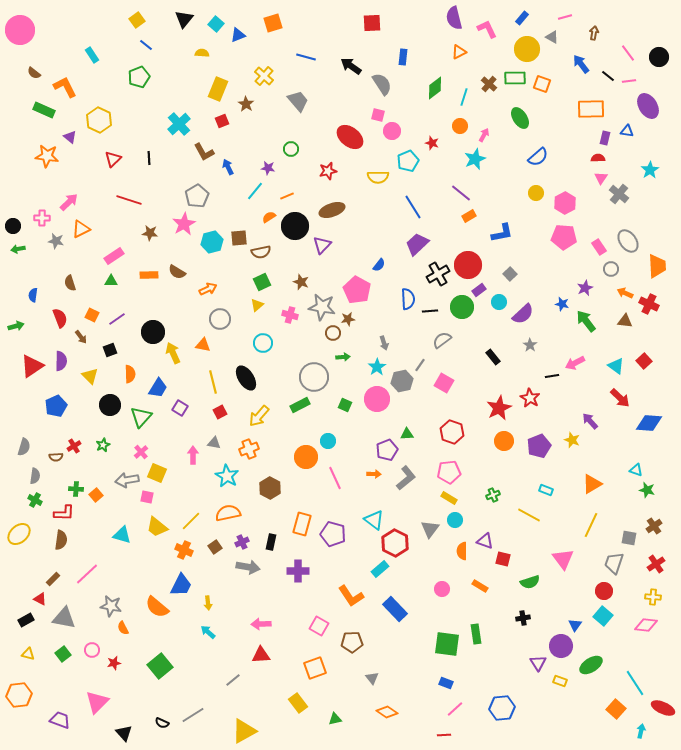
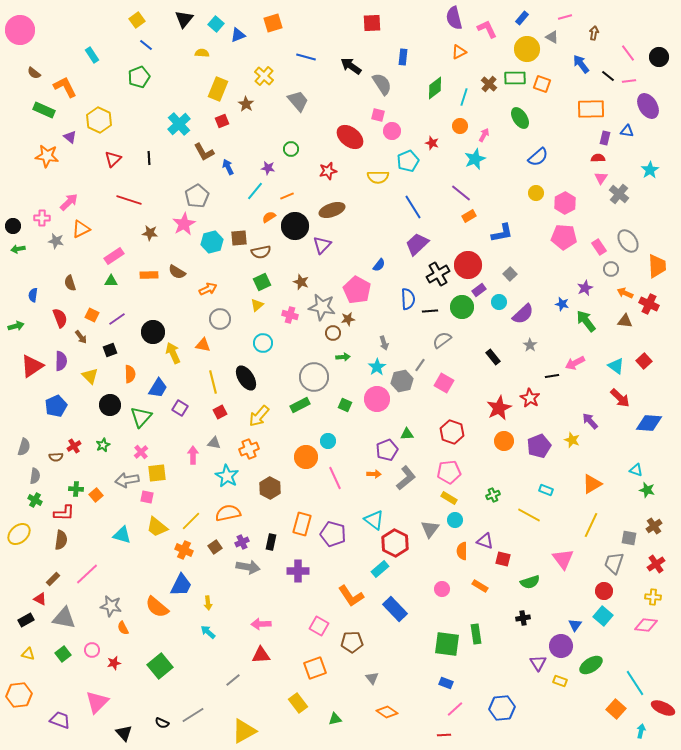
yellow square at (157, 473): rotated 30 degrees counterclockwise
